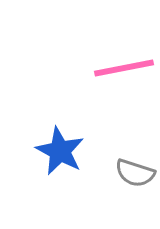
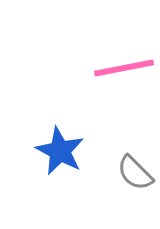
gray semicircle: rotated 27 degrees clockwise
